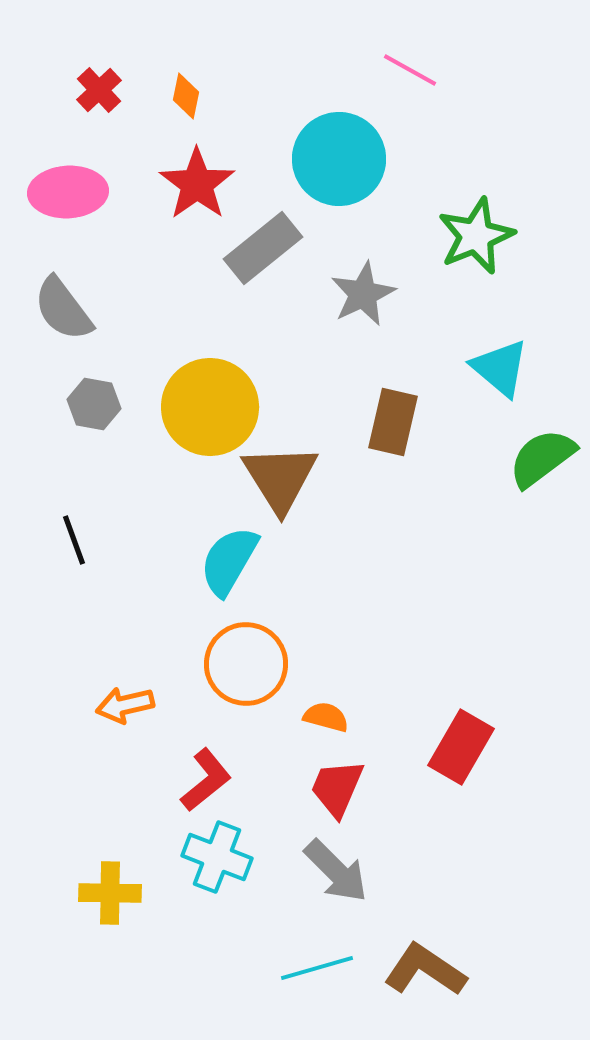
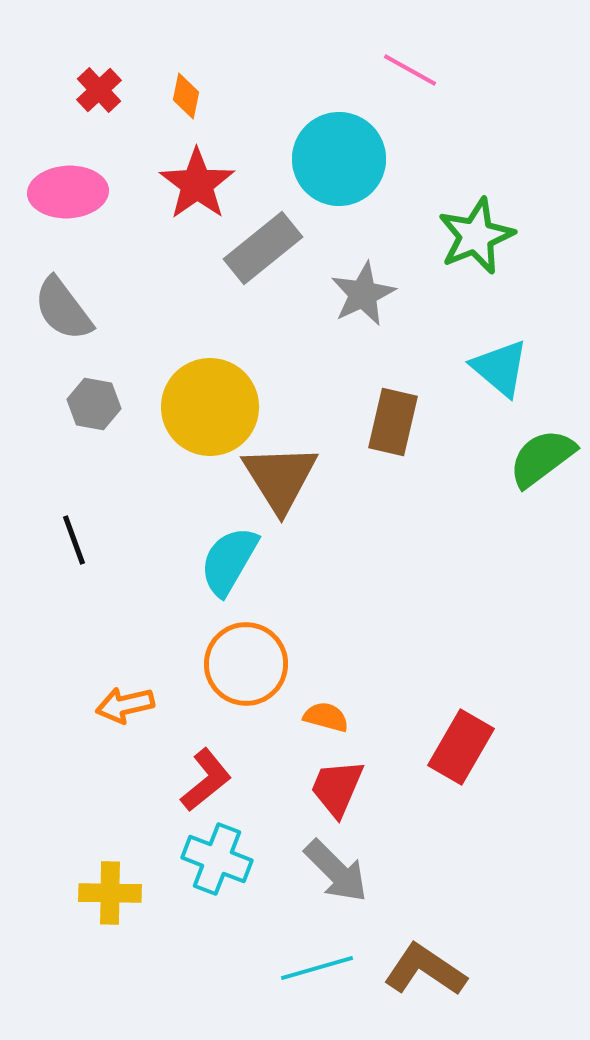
cyan cross: moved 2 px down
